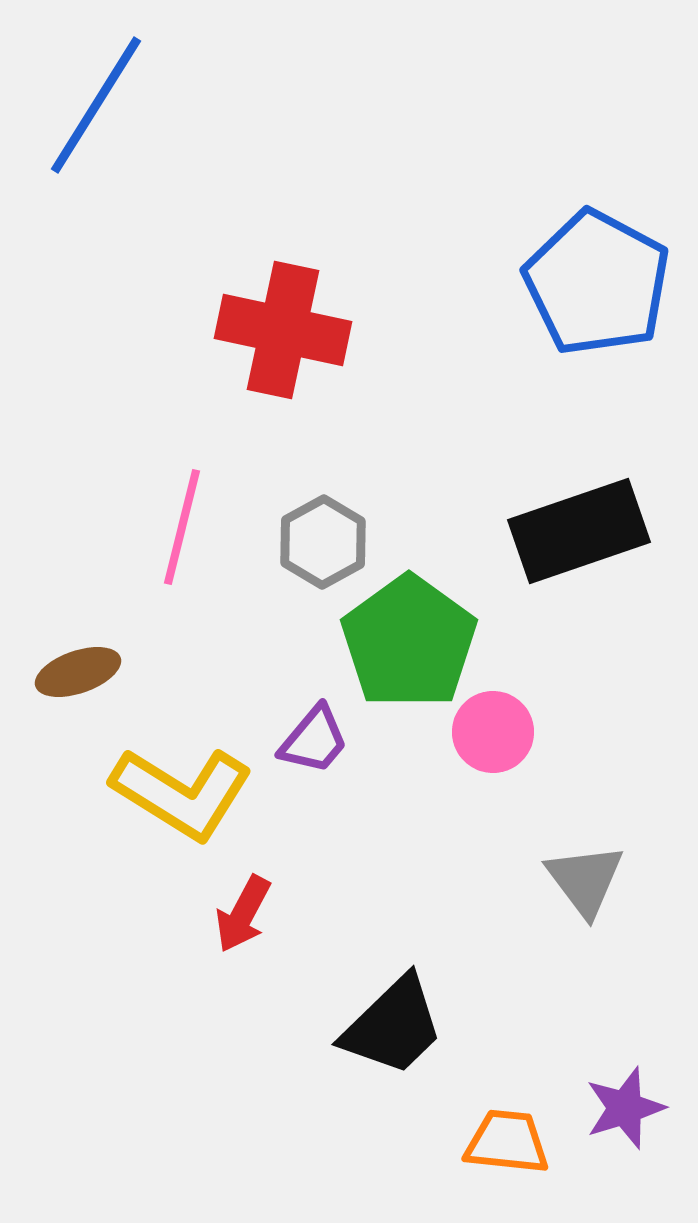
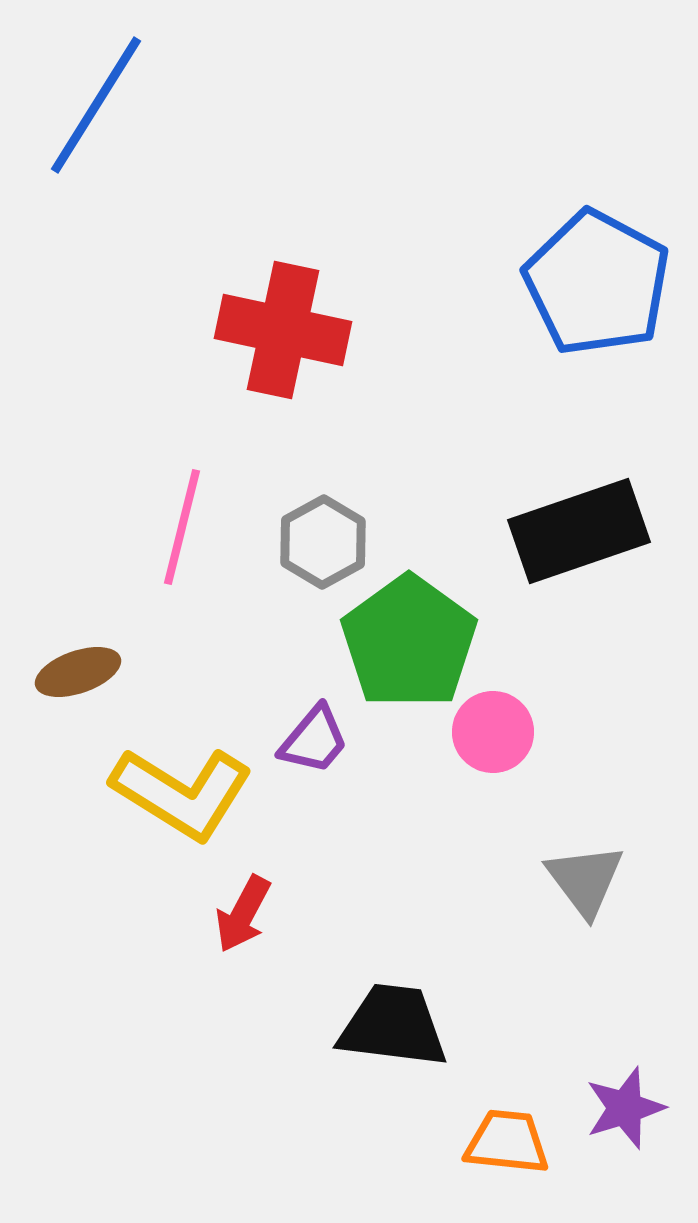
black trapezoid: rotated 129 degrees counterclockwise
